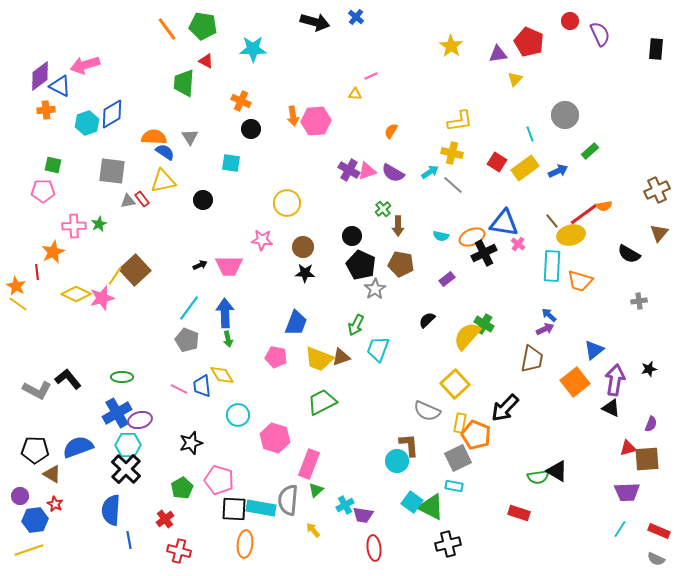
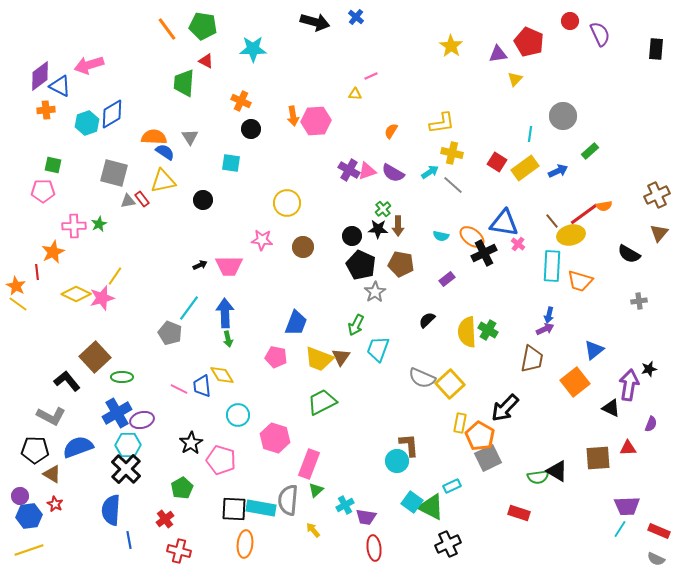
pink arrow at (85, 65): moved 4 px right
gray circle at (565, 115): moved 2 px left, 1 px down
yellow L-shape at (460, 121): moved 18 px left, 2 px down
cyan line at (530, 134): rotated 28 degrees clockwise
gray square at (112, 171): moved 2 px right, 2 px down; rotated 8 degrees clockwise
brown cross at (657, 190): moved 5 px down
orange ellipse at (472, 237): rotated 60 degrees clockwise
brown square at (135, 270): moved 40 px left, 87 px down
black star at (305, 273): moved 73 px right, 44 px up
gray star at (375, 289): moved 3 px down
blue arrow at (549, 315): rotated 119 degrees counterclockwise
green cross at (484, 324): moved 4 px right, 6 px down
yellow semicircle at (467, 336): moved 4 px up; rotated 44 degrees counterclockwise
gray pentagon at (187, 340): moved 17 px left, 7 px up
brown triangle at (341, 357): rotated 36 degrees counterclockwise
black L-shape at (68, 379): moved 1 px left, 2 px down
purple arrow at (615, 380): moved 14 px right, 5 px down
yellow square at (455, 384): moved 5 px left
gray L-shape at (37, 390): moved 14 px right, 26 px down
gray semicircle at (427, 411): moved 5 px left, 33 px up
purple ellipse at (140, 420): moved 2 px right
orange pentagon at (476, 435): moved 4 px right, 1 px down; rotated 8 degrees clockwise
black star at (191, 443): rotated 15 degrees counterclockwise
red triangle at (628, 448): rotated 12 degrees clockwise
gray square at (458, 458): moved 30 px right
brown square at (647, 459): moved 49 px left, 1 px up
pink pentagon at (219, 480): moved 2 px right, 20 px up
cyan rectangle at (454, 486): moved 2 px left; rotated 36 degrees counterclockwise
purple trapezoid at (627, 492): moved 14 px down
purple trapezoid at (363, 515): moved 3 px right, 2 px down
blue hexagon at (35, 520): moved 6 px left, 4 px up
black cross at (448, 544): rotated 10 degrees counterclockwise
